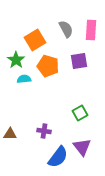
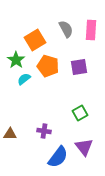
purple square: moved 6 px down
cyan semicircle: rotated 32 degrees counterclockwise
purple triangle: moved 2 px right
